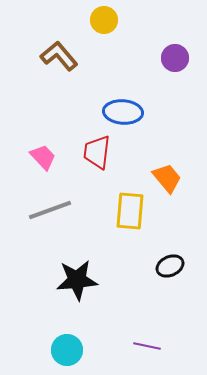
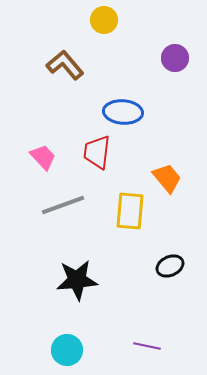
brown L-shape: moved 6 px right, 9 px down
gray line: moved 13 px right, 5 px up
